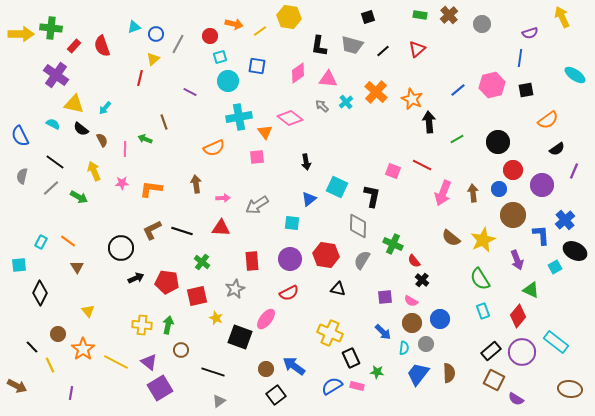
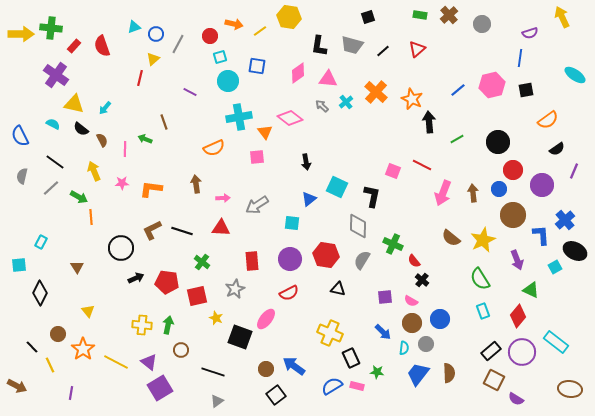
orange line at (68, 241): moved 23 px right, 24 px up; rotated 49 degrees clockwise
gray triangle at (219, 401): moved 2 px left
